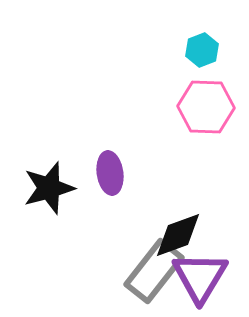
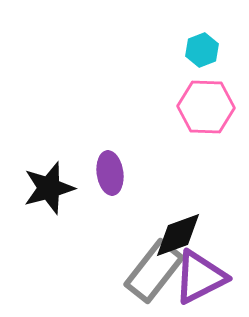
purple triangle: rotated 32 degrees clockwise
